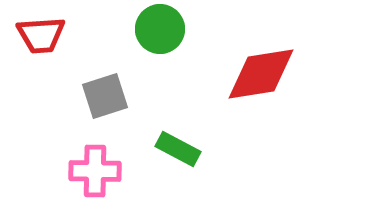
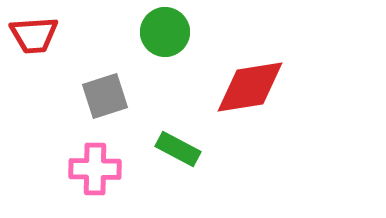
green circle: moved 5 px right, 3 px down
red trapezoid: moved 7 px left
red diamond: moved 11 px left, 13 px down
pink cross: moved 2 px up
